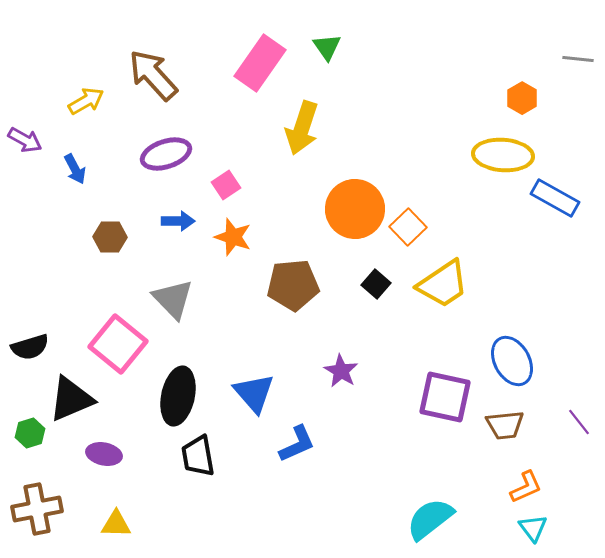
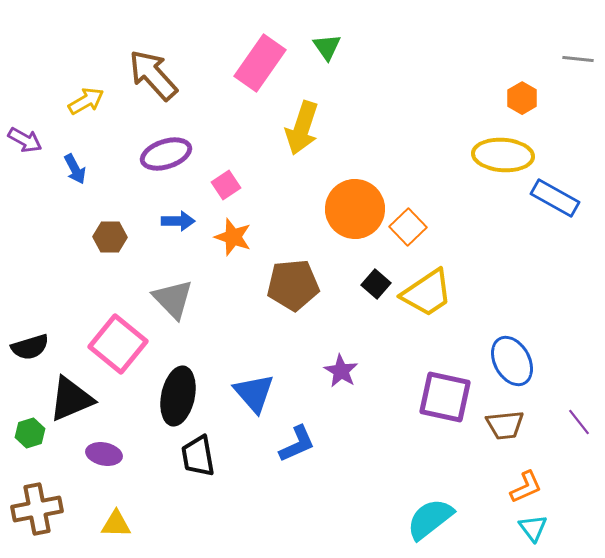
yellow trapezoid at (443, 284): moved 16 px left, 9 px down
